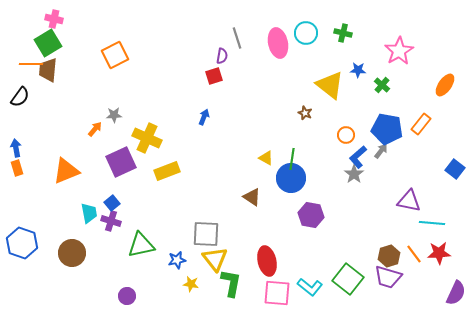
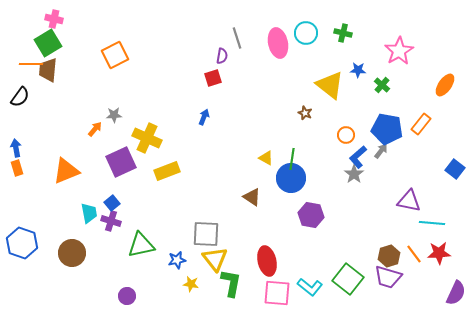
red square at (214, 76): moved 1 px left, 2 px down
